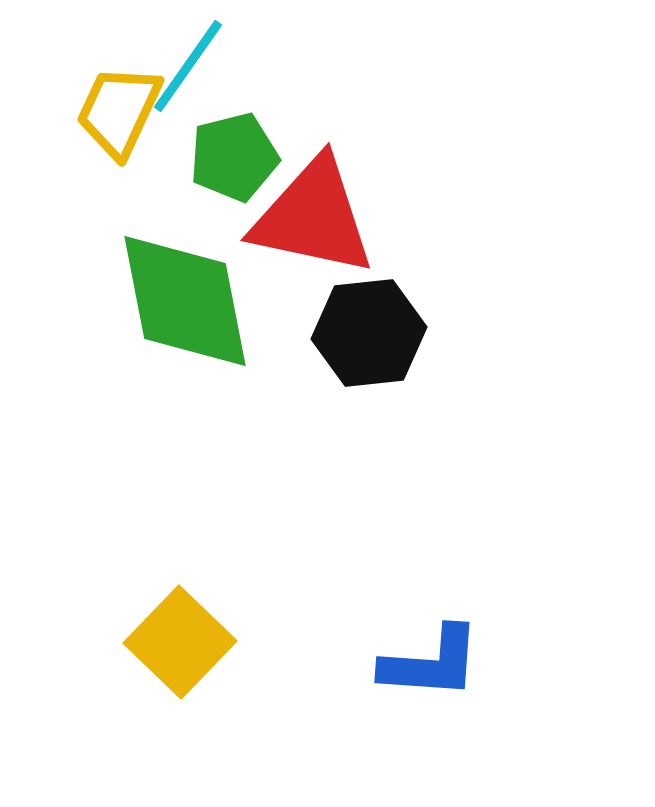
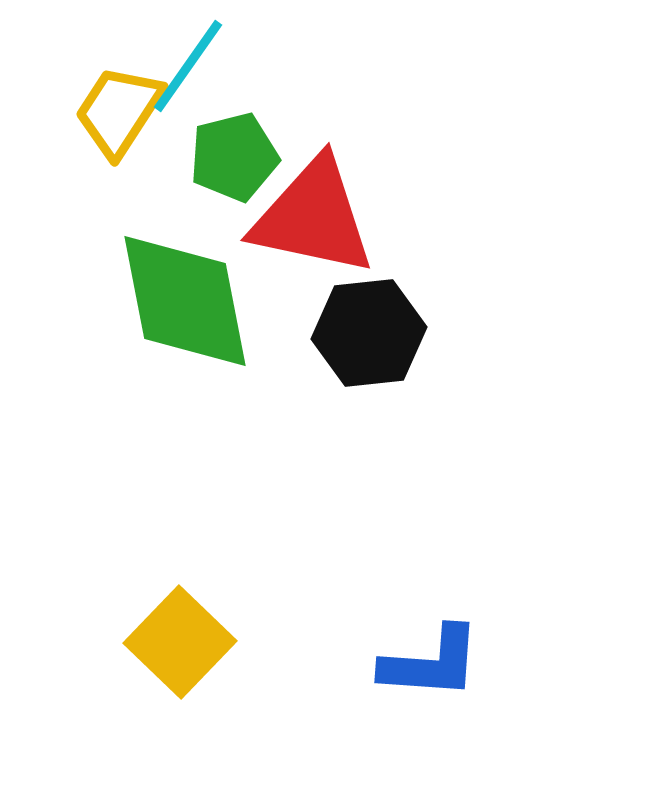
yellow trapezoid: rotated 8 degrees clockwise
